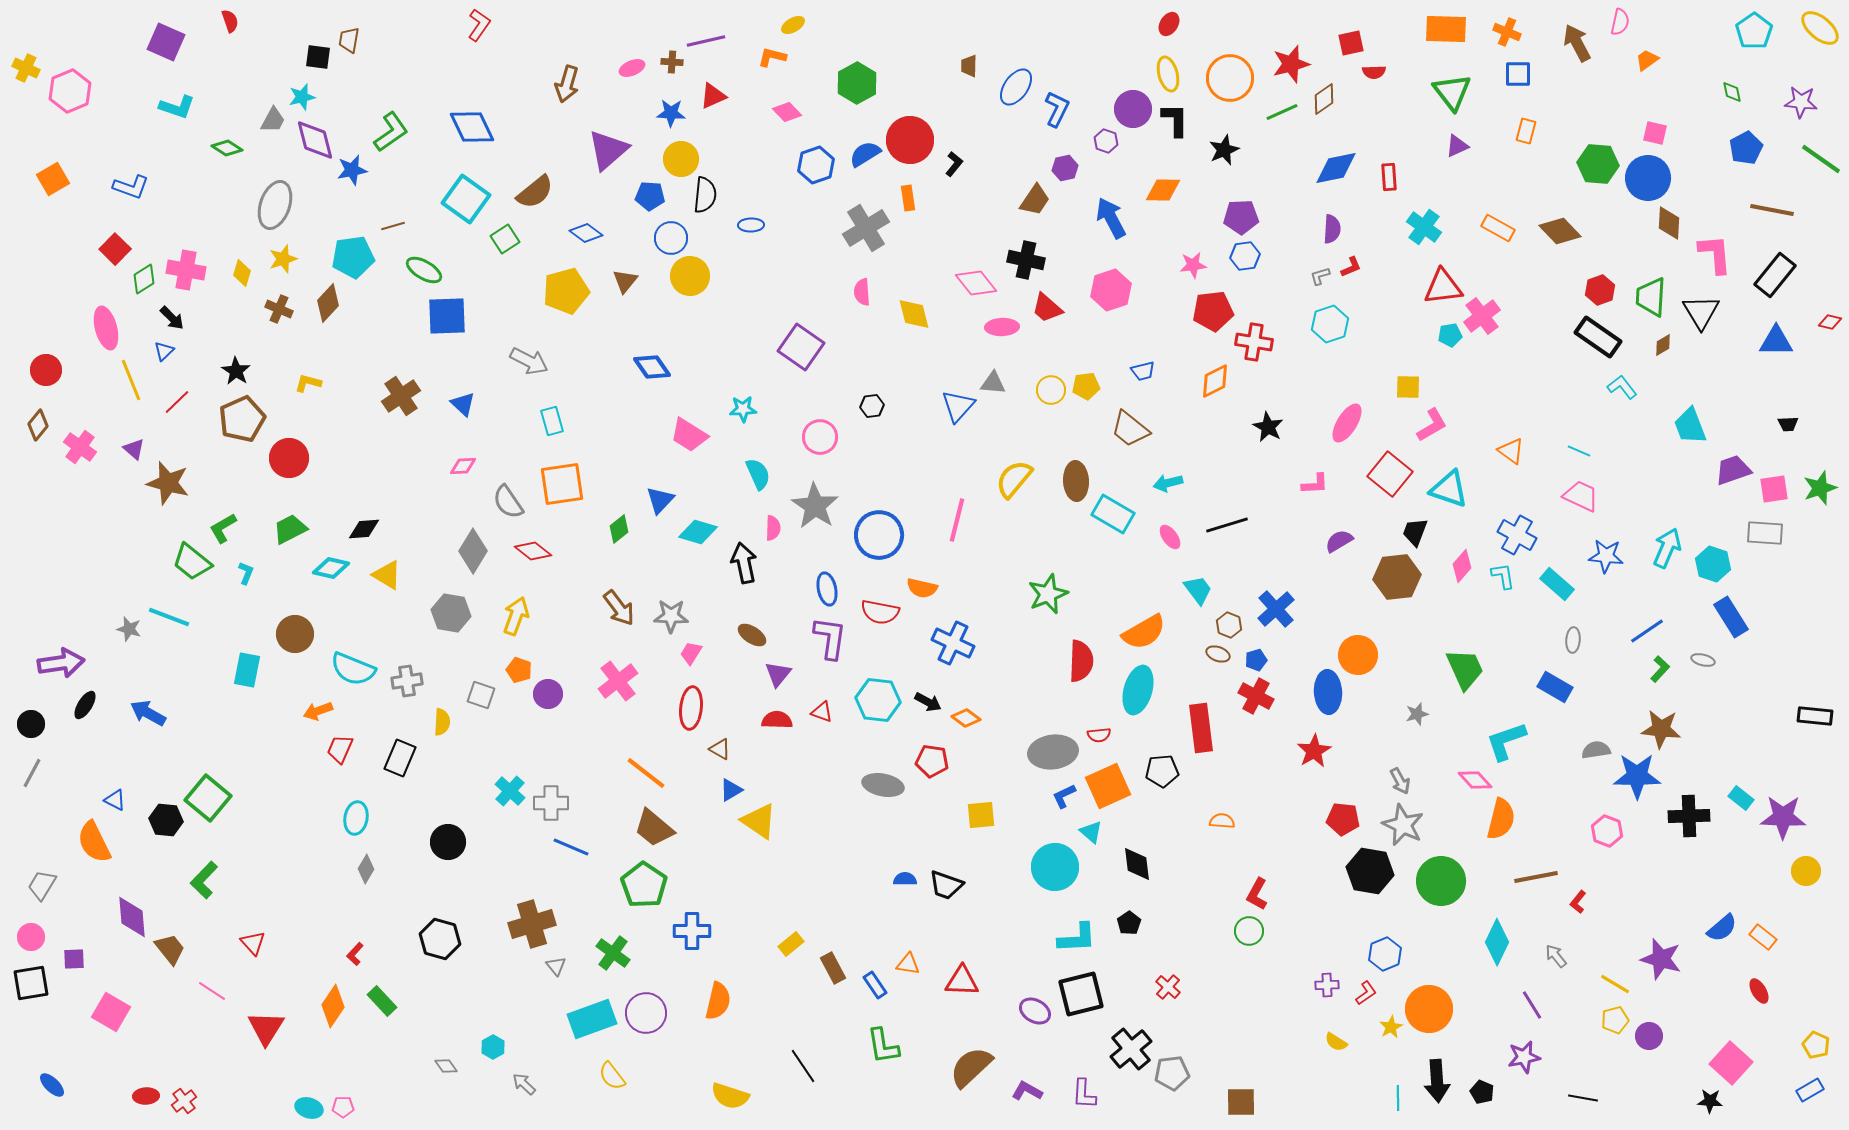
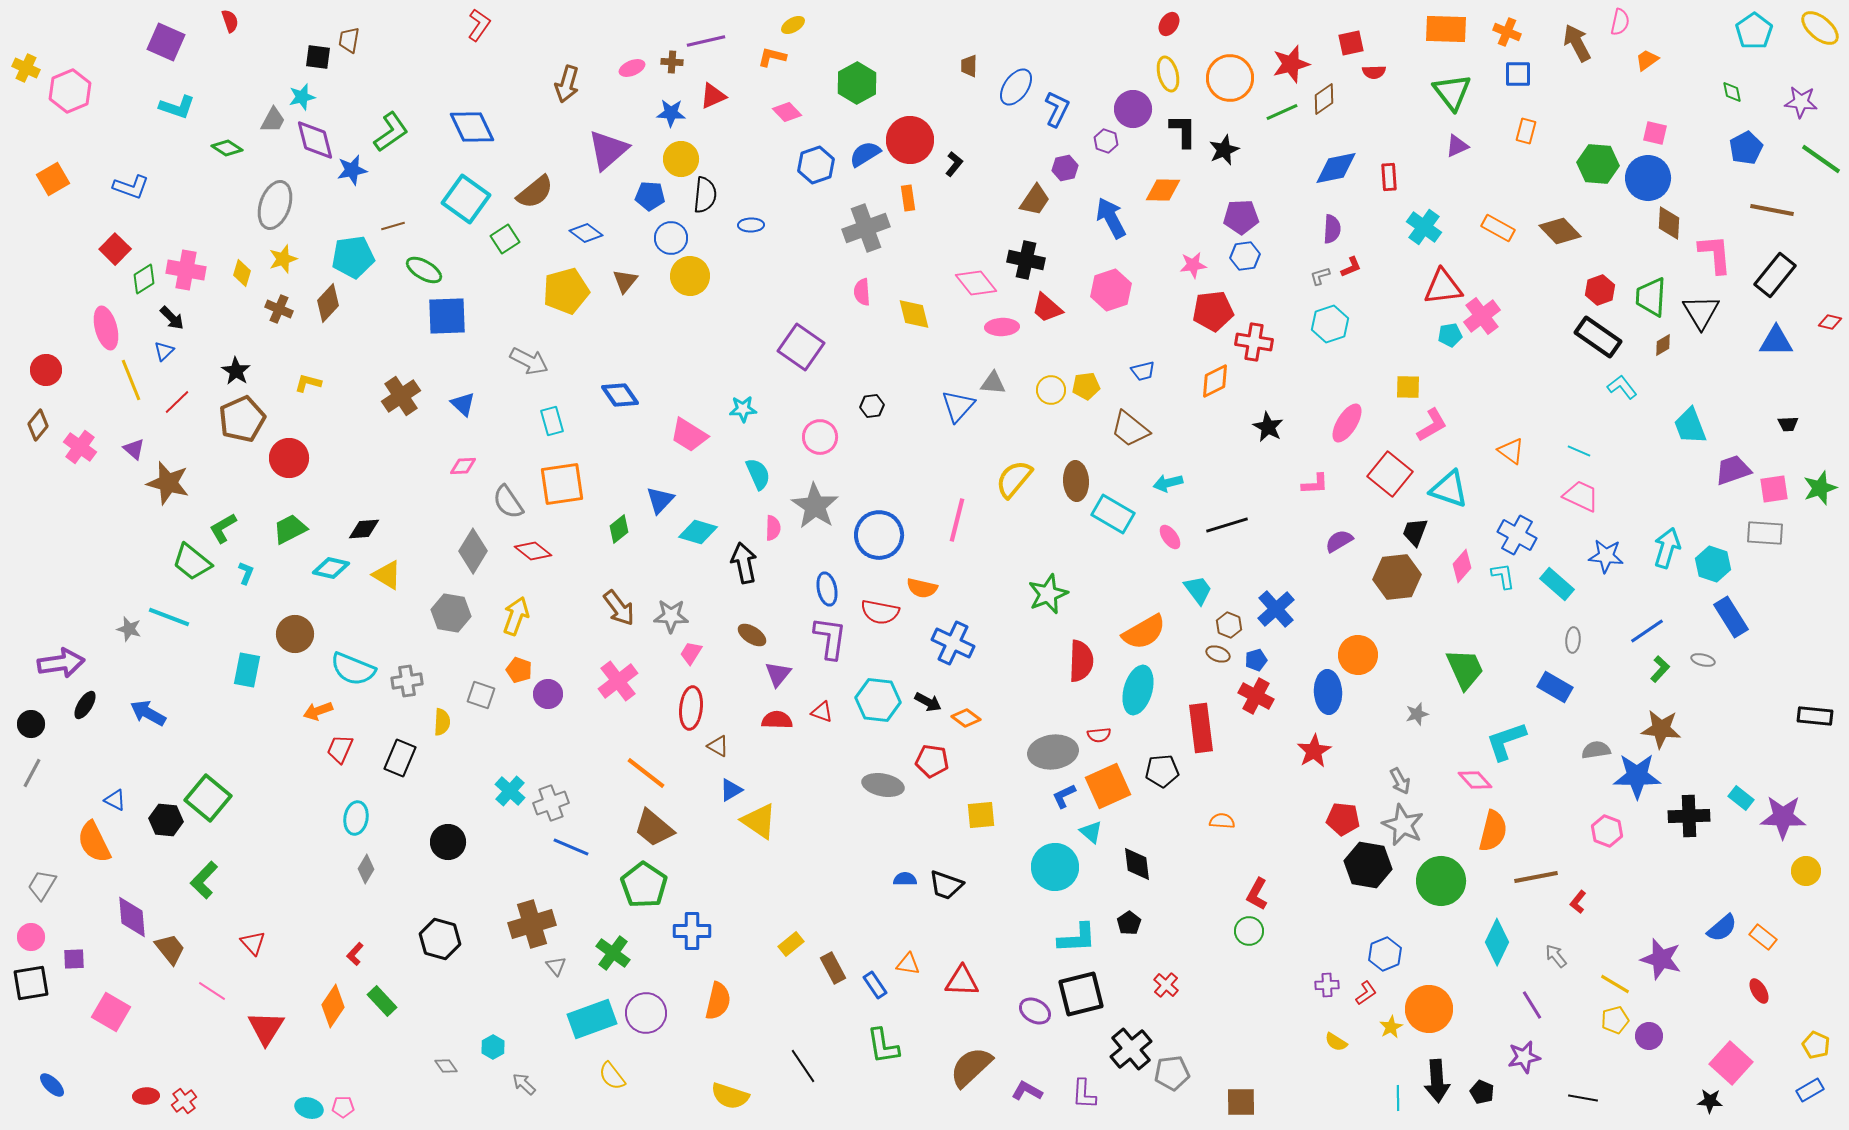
black L-shape at (1175, 120): moved 8 px right, 11 px down
gray cross at (866, 228): rotated 12 degrees clockwise
blue diamond at (652, 367): moved 32 px left, 28 px down
cyan arrow at (1667, 548): rotated 6 degrees counterclockwise
brown triangle at (720, 749): moved 2 px left, 3 px up
gray cross at (551, 803): rotated 20 degrees counterclockwise
orange semicircle at (1501, 819): moved 8 px left, 12 px down
black hexagon at (1370, 871): moved 2 px left, 6 px up
red cross at (1168, 987): moved 2 px left, 2 px up
